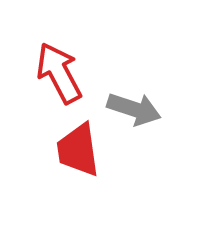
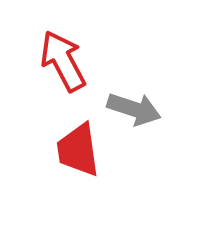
red arrow: moved 4 px right, 12 px up
